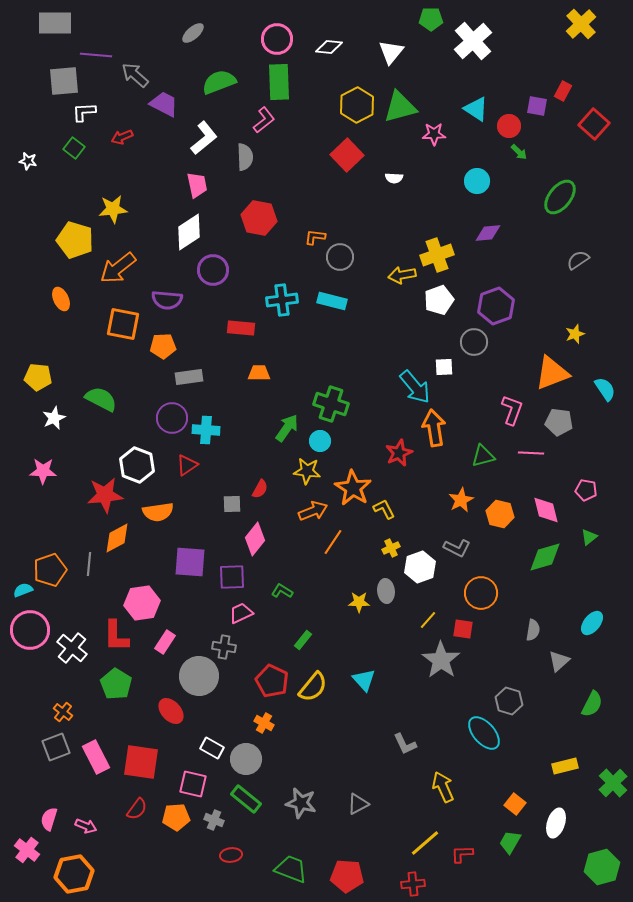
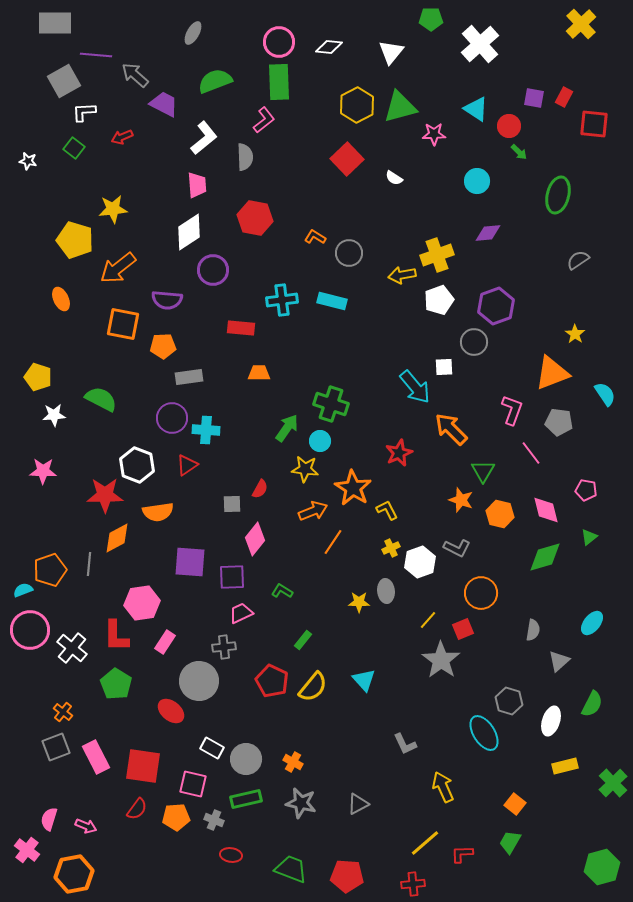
gray ellipse at (193, 33): rotated 20 degrees counterclockwise
pink circle at (277, 39): moved 2 px right, 3 px down
white cross at (473, 41): moved 7 px right, 3 px down
gray square at (64, 81): rotated 24 degrees counterclockwise
green semicircle at (219, 82): moved 4 px left, 1 px up
red rectangle at (563, 91): moved 1 px right, 6 px down
purple square at (537, 106): moved 3 px left, 8 px up
red square at (594, 124): rotated 36 degrees counterclockwise
red square at (347, 155): moved 4 px down
white semicircle at (394, 178): rotated 30 degrees clockwise
pink trapezoid at (197, 185): rotated 8 degrees clockwise
green ellipse at (560, 197): moved 2 px left, 2 px up; rotated 24 degrees counterclockwise
red hexagon at (259, 218): moved 4 px left
orange L-shape at (315, 237): rotated 25 degrees clockwise
gray circle at (340, 257): moved 9 px right, 4 px up
yellow star at (575, 334): rotated 18 degrees counterclockwise
yellow pentagon at (38, 377): rotated 12 degrees clockwise
cyan semicircle at (605, 389): moved 5 px down
white star at (54, 418): moved 3 px up; rotated 20 degrees clockwise
orange arrow at (434, 428): moved 17 px right, 1 px down; rotated 36 degrees counterclockwise
pink line at (531, 453): rotated 50 degrees clockwise
green triangle at (483, 456): moved 15 px down; rotated 45 degrees counterclockwise
yellow star at (307, 471): moved 2 px left, 2 px up
red star at (105, 495): rotated 6 degrees clockwise
orange star at (461, 500): rotated 25 degrees counterclockwise
yellow L-shape at (384, 509): moved 3 px right, 1 px down
white hexagon at (420, 567): moved 5 px up
red square at (463, 629): rotated 30 degrees counterclockwise
gray cross at (224, 647): rotated 15 degrees counterclockwise
gray circle at (199, 676): moved 5 px down
red ellipse at (171, 711): rotated 8 degrees counterclockwise
orange cross at (264, 723): moved 29 px right, 39 px down
cyan ellipse at (484, 733): rotated 9 degrees clockwise
red square at (141, 762): moved 2 px right, 4 px down
green rectangle at (246, 799): rotated 52 degrees counterclockwise
white ellipse at (556, 823): moved 5 px left, 102 px up
red ellipse at (231, 855): rotated 15 degrees clockwise
